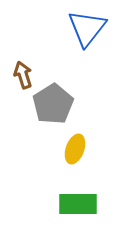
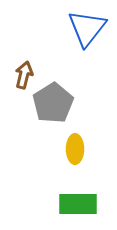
brown arrow: moved 1 px right; rotated 32 degrees clockwise
gray pentagon: moved 1 px up
yellow ellipse: rotated 20 degrees counterclockwise
